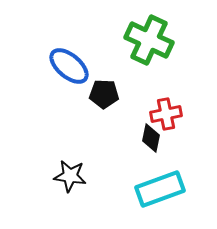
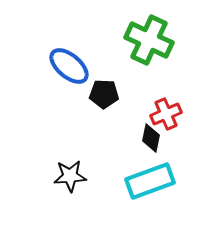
red cross: rotated 12 degrees counterclockwise
black star: rotated 12 degrees counterclockwise
cyan rectangle: moved 10 px left, 8 px up
